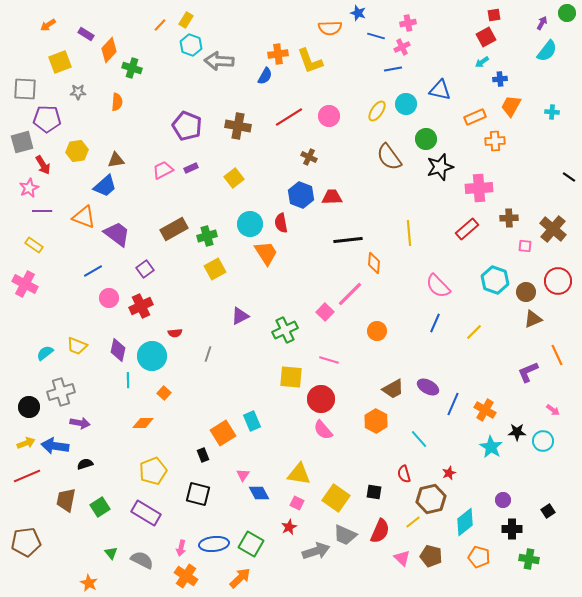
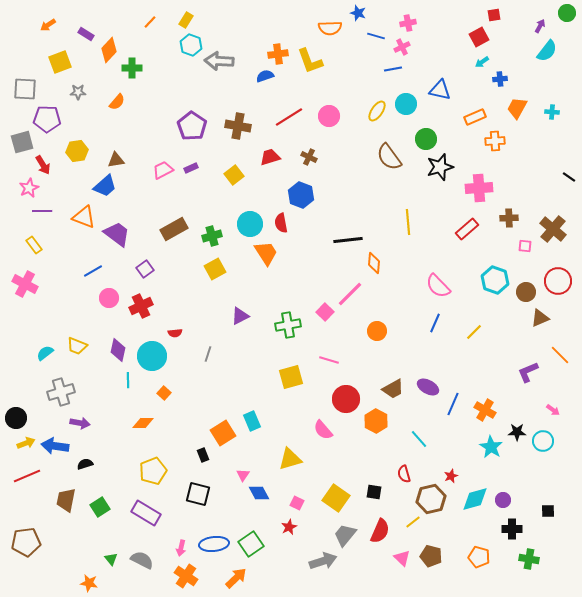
purple arrow at (542, 23): moved 2 px left, 3 px down
orange line at (160, 25): moved 10 px left, 3 px up
red square at (486, 37): moved 7 px left
green cross at (132, 68): rotated 18 degrees counterclockwise
blue semicircle at (265, 76): rotated 138 degrees counterclockwise
orange semicircle at (117, 102): rotated 36 degrees clockwise
orange trapezoid at (511, 106): moved 6 px right, 2 px down
purple pentagon at (187, 126): moved 5 px right; rotated 12 degrees clockwise
yellow square at (234, 178): moved 3 px up
red trapezoid at (332, 197): moved 62 px left, 40 px up; rotated 15 degrees counterclockwise
yellow line at (409, 233): moved 1 px left, 11 px up
green cross at (207, 236): moved 5 px right
yellow rectangle at (34, 245): rotated 18 degrees clockwise
brown triangle at (533, 319): moved 7 px right, 1 px up
green cross at (285, 330): moved 3 px right, 5 px up; rotated 15 degrees clockwise
orange line at (557, 355): moved 3 px right; rotated 20 degrees counterclockwise
yellow square at (291, 377): rotated 20 degrees counterclockwise
red circle at (321, 399): moved 25 px right
black circle at (29, 407): moved 13 px left, 11 px down
red star at (449, 473): moved 2 px right, 3 px down
yellow triangle at (299, 474): moved 9 px left, 15 px up; rotated 25 degrees counterclockwise
black square at (548, 511): rotated 32 degrees clockwise
cyan diamond at (465, 522): moved 10 px right, 23 px up; rotated 24 degrees clockwise
gray trapezoid at (345, 535): rotated 105 degrees clockwise
green square at (251, 544): rotated 25 degrees clockwise
gray arrow at (316, 551): moved 7 px right, 10 px down
green triangle at (111, 553): moved 6 px down
orange arrow at (240, 578): moved 4 px left
orange star at (89, 583): rotated 18 degrees counterclockwise
